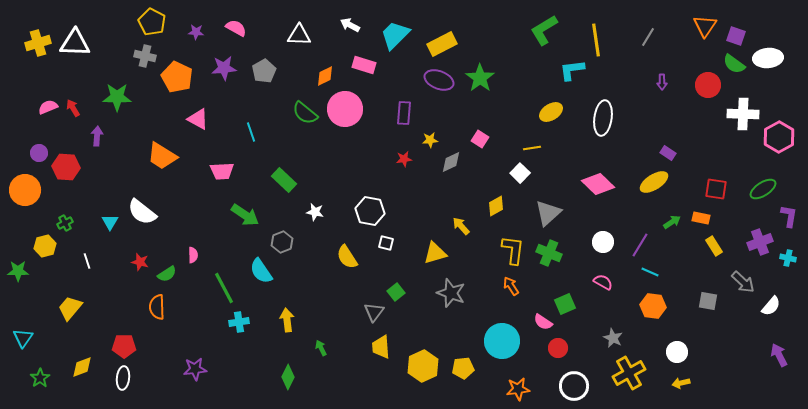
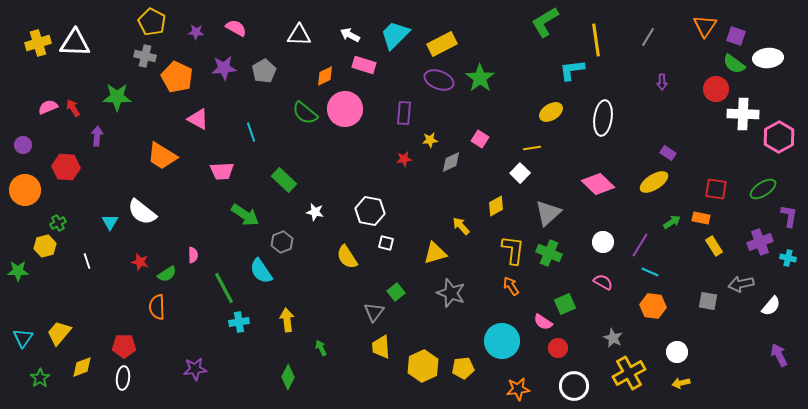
white arrow at (350, 25): moved 10 px down
green L-shape at (544, 30): moved 1 px right, 8 px up
red circle at (708, 85): moved 8 px right, 4 px down
purple circle at (39, 153): moved 16 px left, 8 px up
green cross at (65, 223): moved 7 px left
gray arrow at (743, 282): moved 2 px left, 2 px down; rotated 125 degrees clockwise
yellow trapezoid at (70, 308): moved 11 px left, 25 px down
